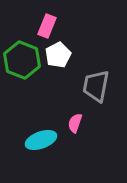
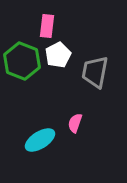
pink rectangle: rotated 15 degrees counterclockwise
green hexagon: moved 1 px down
gray trapezoid: moved 1 px left, 14 px up
cyan ellipse: moved 1 px left; rotated 12 degrees counterclockwise
